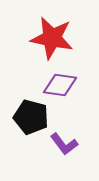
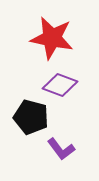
purple diamond: rotated 12 degrees clockwise
purple L-shape: moved 3 px left, 5 px down
